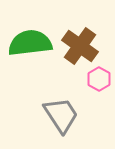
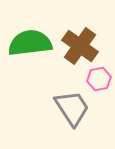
pink hexagon: rotated 20 degrees clockwise
gray trapezoid: moved 11 px right, 7 px up
